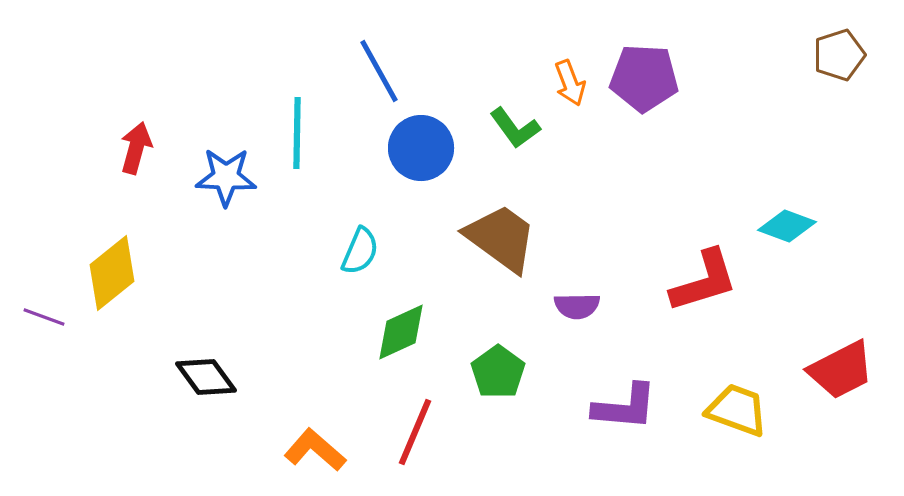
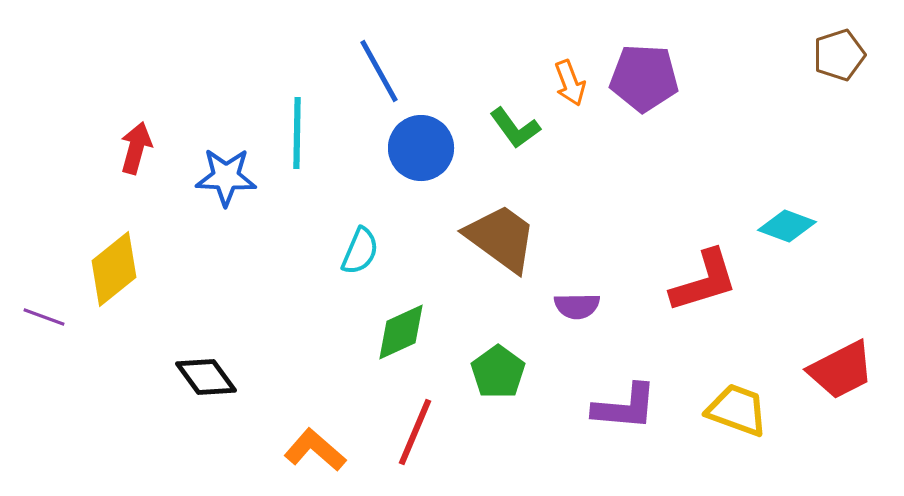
yellow diamond: moved 2 px right, 4 px up
